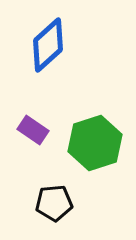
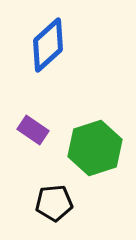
green hexagon: moved 5 px down
